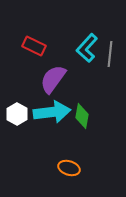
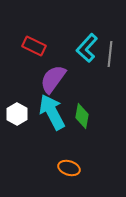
cyan arrow: rotated 111 degrees counterclockwise
